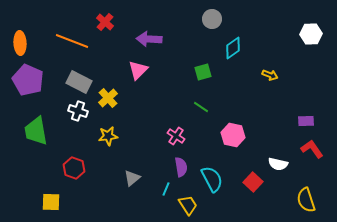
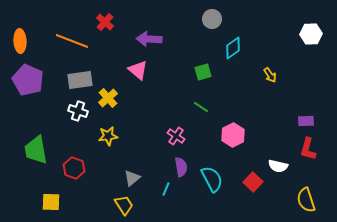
orange ellipse: moved 2 px up
pink triangle: rotated 35 degrees counterclockwise
yellow arrow: rotated 35 degrees clockwise
gray rectangle: moved 1 px right, 2 px up; rotated 35 degrees counterclockwise
green trapezoid: moved 19 px down
pink hexagon: rotated 20 degrees clockwise
red L-shape: moved 4 px left; rotated 130 degrees counterclockwise
white semicircle: moved 2 px down
yellow trapezoid: moved 64 px left
